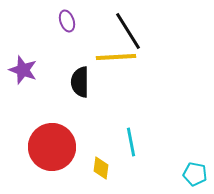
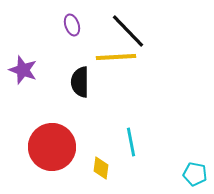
purple ellipse: moved 5 px right, 4 px down
black line: rotated 12 degrees counterclockwise
